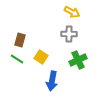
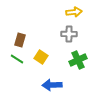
yellow arrow: moved 2 px right; rotated 35 degrees counterclockwise
blue arrow: moved 4 px down; rotated 78 degrees clockwise
